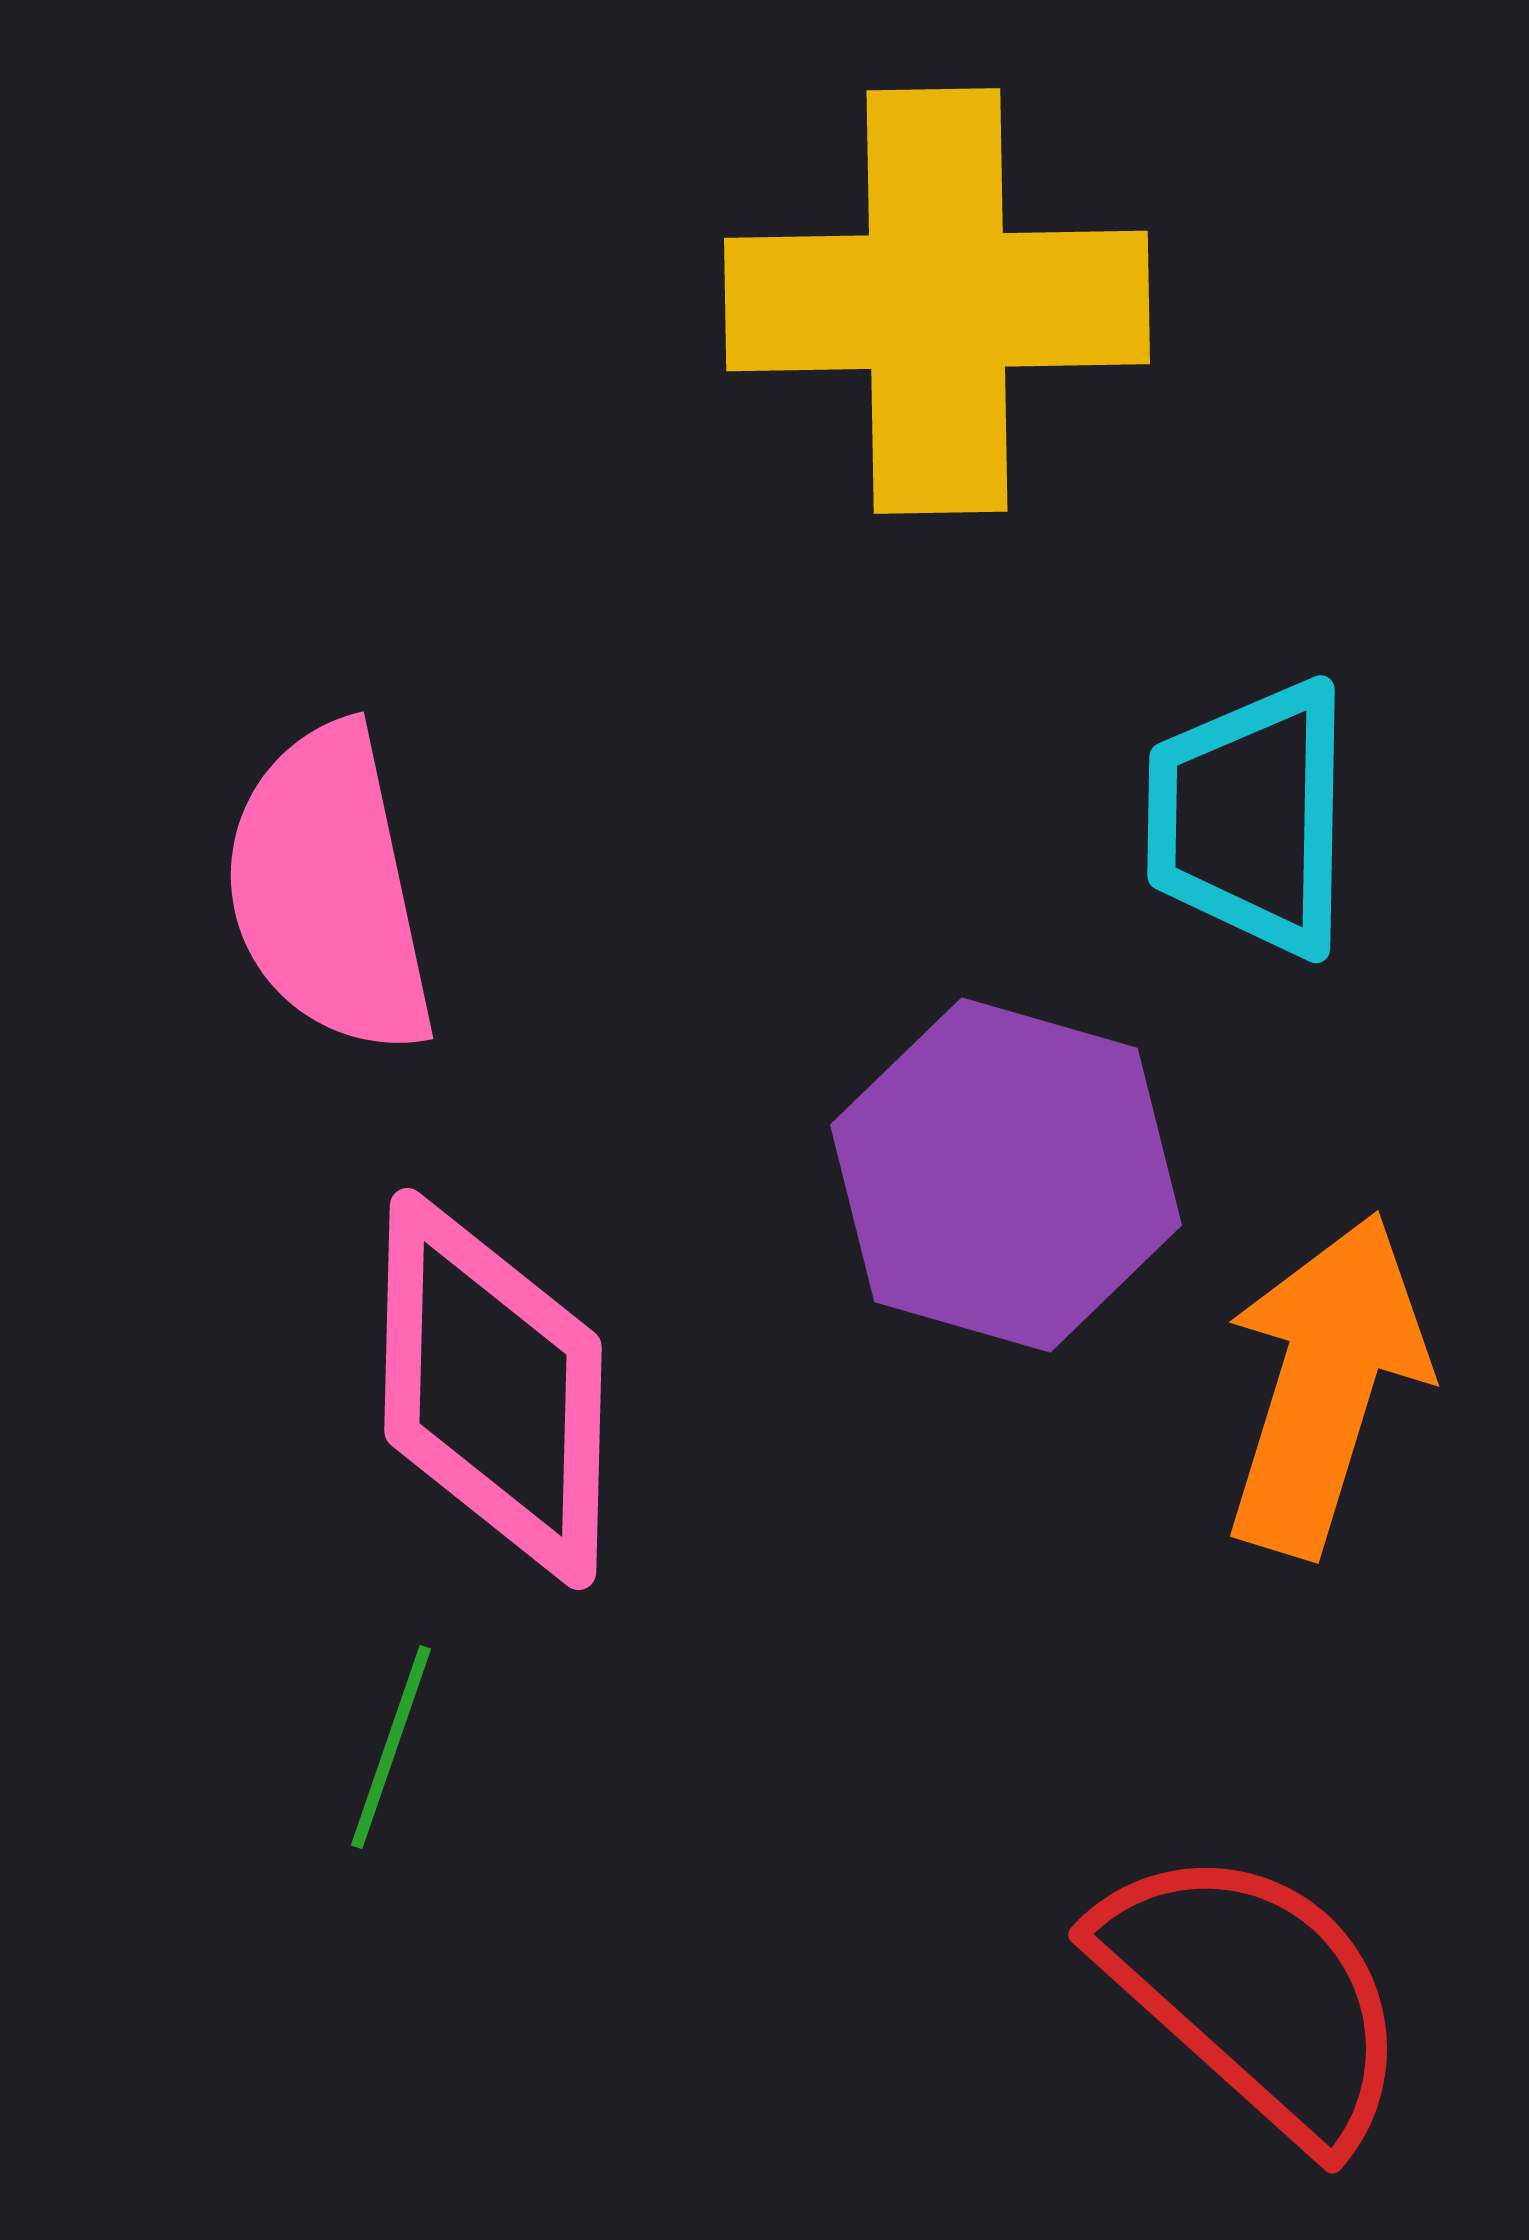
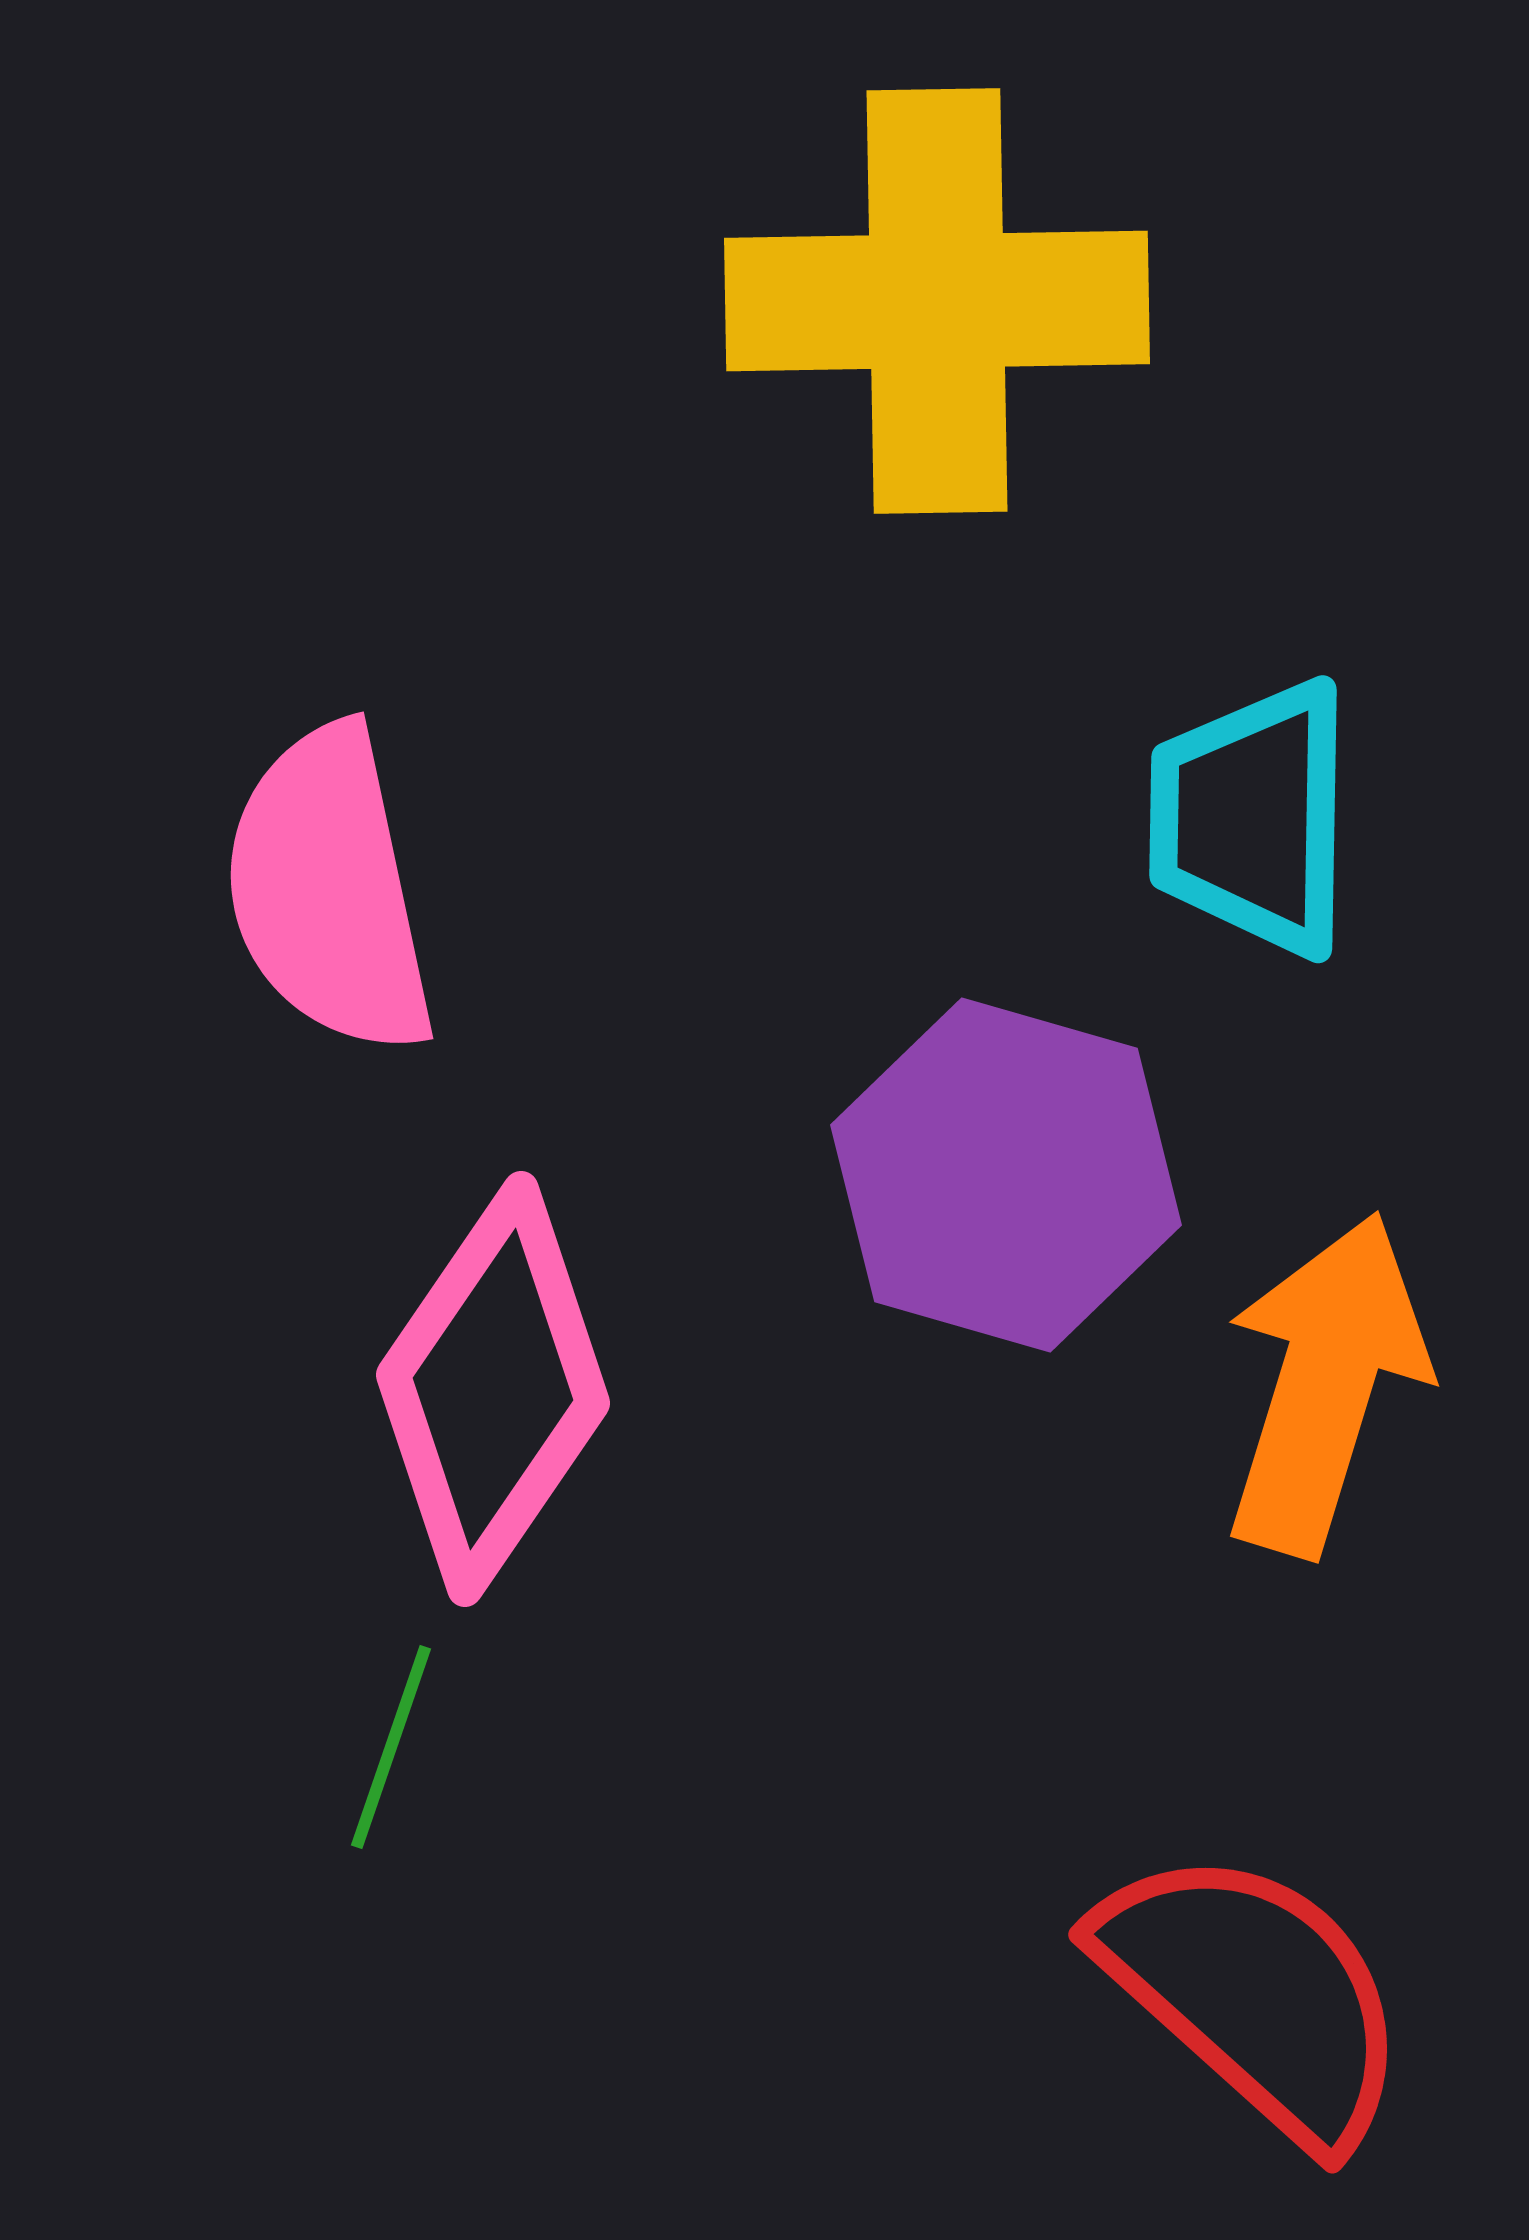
cyan trapezoid: moved 2 px right
pink diamond: rotated 33 degrees clockwise
